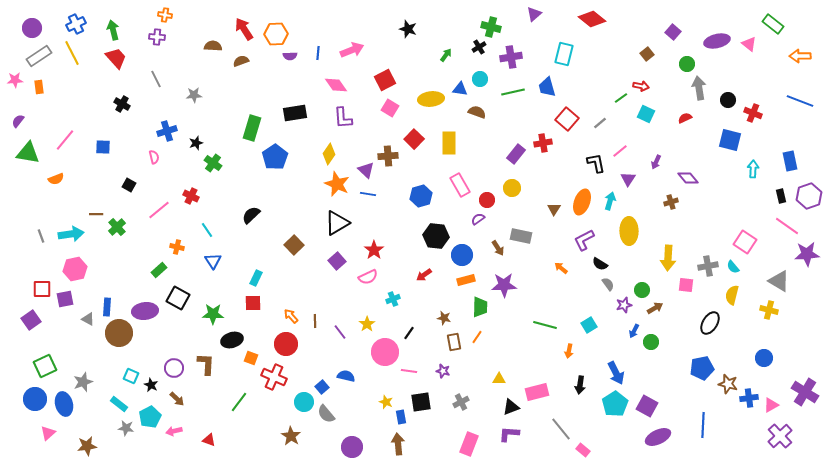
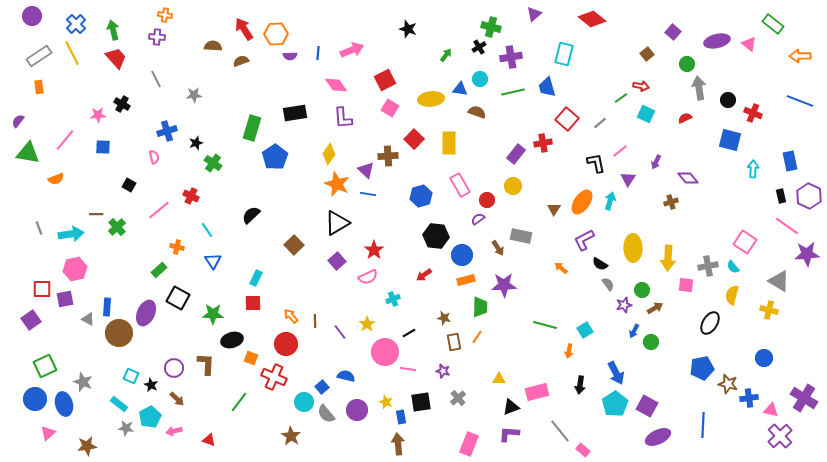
blue cross at (76, 24): rotated 18 degrees counterclockwise
purple circle at (32, 28): moved 12 px up
pink star at (15, 80): moved 83 px right, 35 px down
yellow circle at (512, 188): moved 1 px right, 2 px up
purple hexagon at (809, 196): rotated 15 degrees counterclockwise
orange ellipse at (582, 202): rotated 15 degrees clockwise
yellow ellipse at (629, 231): moved 4 px right, 17 px down
gray line at (41, 236): moved 2 px left, 8 px up
purple ellipse at (145, 311): moved 1 px right, 2 px down; rotated 60 degrees counterclockwise
cyan square at (589, 325): moved 4 px left, 5 px down
black line at (409, 333): rotated 24 degrees clockwise
pink line at (409, 371): moved 1 px left, 2 px up
gray star at (83, 382): rotated 30 degrees counterclockwise
purple cross at (805, 392): moved 1 px left, 6 px down
gray cross at (461, 402): moved 3 px left, 4 px up; rotated 14 degrees counterclockwise
pink triangle at (771, 405): moved 5 px down; rotated 42 degrees clockwise
gray line at (561, 429): moved 1 px left, 2 px down
purple circle at (352, 447): moved 5 px right, 37 px up
